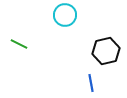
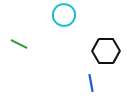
cyan circle: moved 1 px left
black hexagon: rotated 12 degrees clockwise
